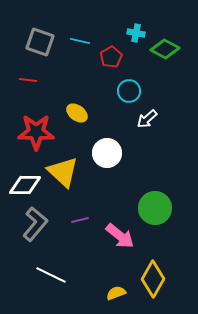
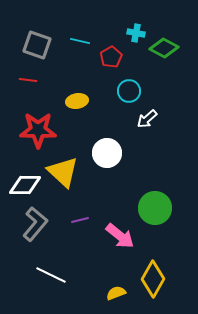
gray square: moved 3 px left, 3 px down
green diamond: moved 1 px left, 1 px up
yellow ellipse: moved 12 px up; rotated 45 degrees counterclockwise
red star: moved 2 px right, 2 px up
